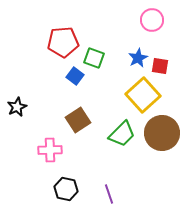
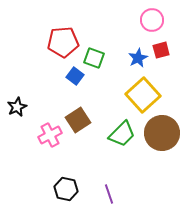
red square: moved 1 px right, 16 px up; rotated 24 degrees counterclockwise
pink cross: moved 15 px up; rotated 25 degrees counterclockwise
